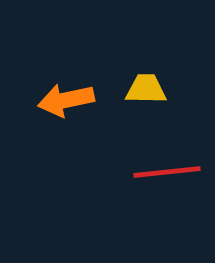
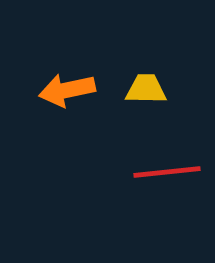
orange arrow: moved 1 px right, 10 px up
